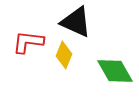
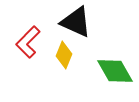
red L-shape: rotated 52 degrees counterclockwise
